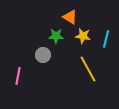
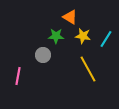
cyan line: rotated 18 degrees clockwise
